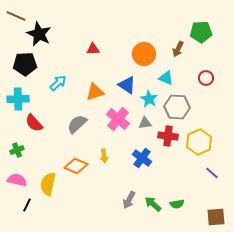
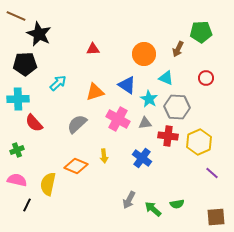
pink cross: rotated 10 degrees counterclockwise
green arrow: moved 5 px down
